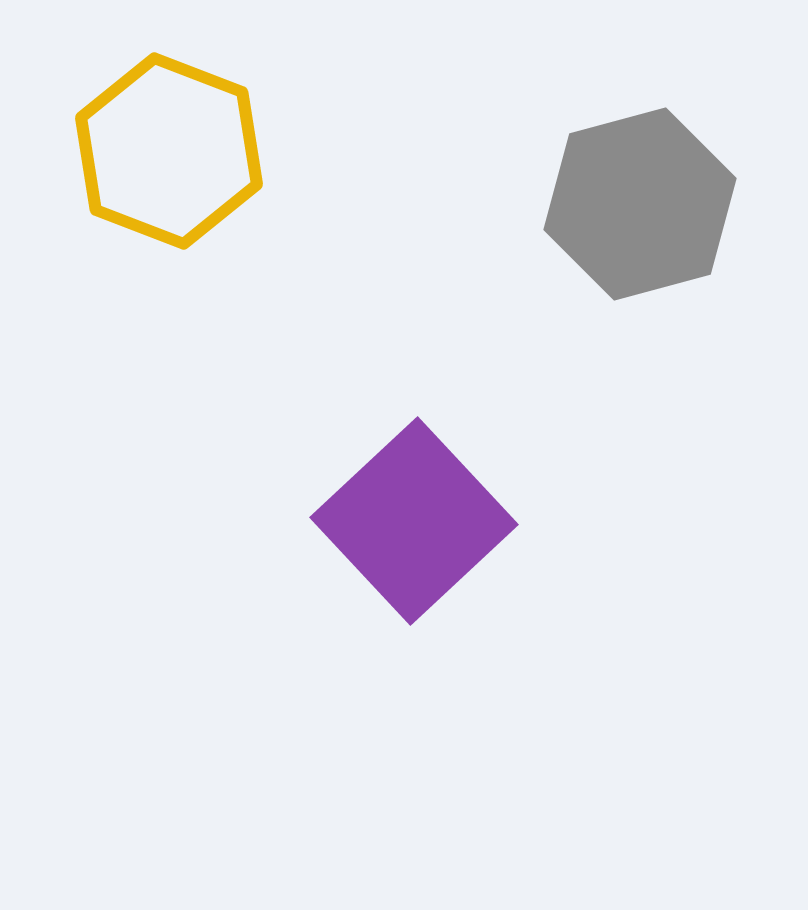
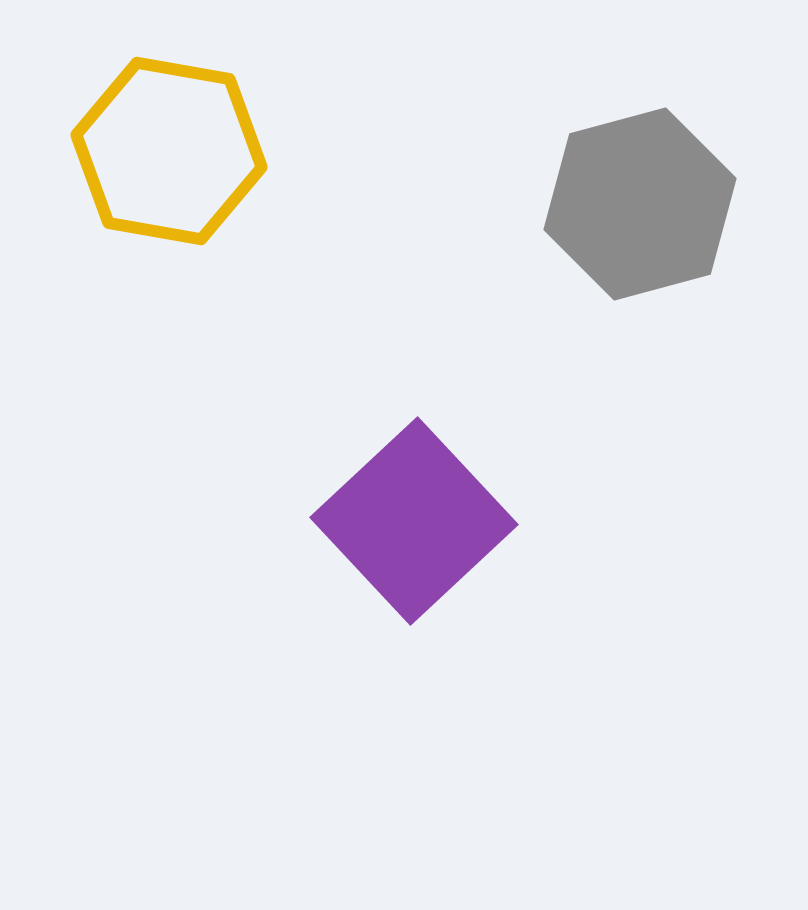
yellow hexagon: rotated 11 degrees counterclockwise
